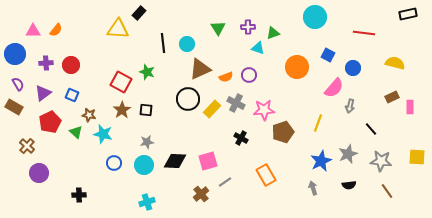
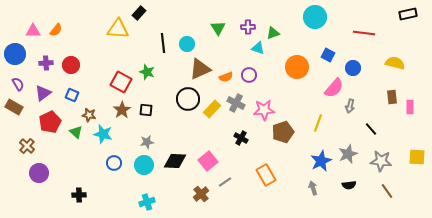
brown rectangle at (392, 97): rotated 72 degrees counterclockwise
pink square at (208, 161): rotated 24 degrees counterclockwise
